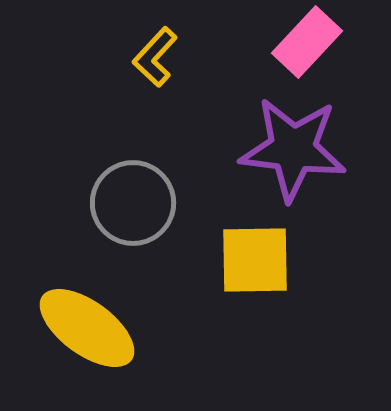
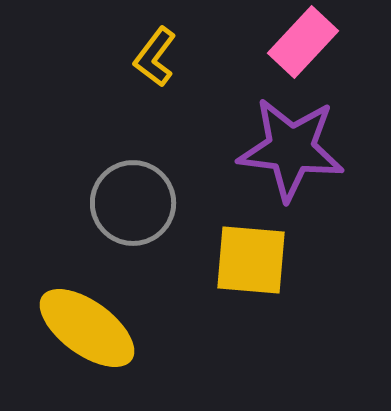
pink rectangle: moved 4 px left
yellow L-shape: rotated 6 degrees counterclockwise
purple star: moved 2 px left
yellow square: moved 4 px left; rotated 6 degrees clockwise
